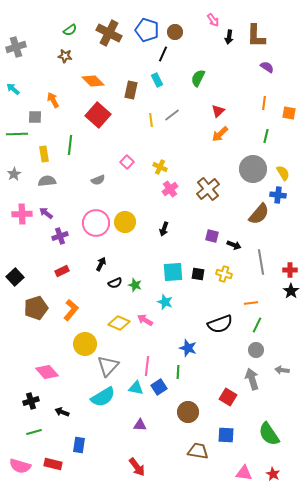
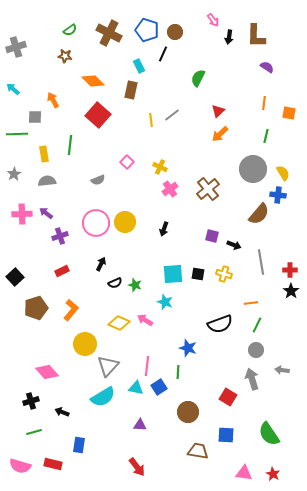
cyan rectangle at (157, 80): moved 18 px left, 14 px up
cyan square at (173, 272): moved 2 px down
